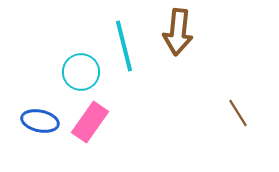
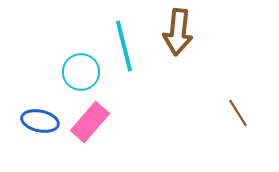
pink rectangle: rotated 6 degrees clockwise
